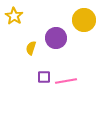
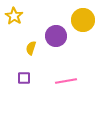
yellow circle: moved 1 px left
purple circle: moved 2 px up
purple square: moved 20 px left, 1 px down
